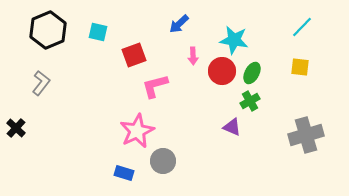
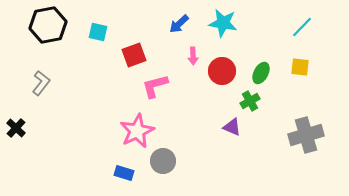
black hexagon: moved 5 px up; rotated 12 degrees clockwise
cyan star: moved 11 px left, 17 px up
green ellipse: moved 9 px right
